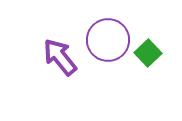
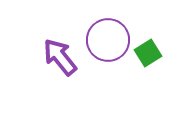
green square: rotated 12 degrees clockwise
